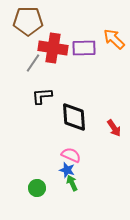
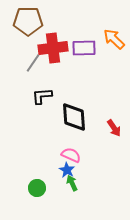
red cross: rotated 16 degrees counterclockwise
blue star: rotated 14 degrees clockwise
